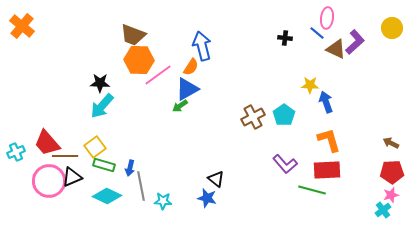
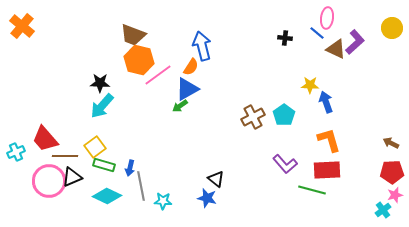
orange hexagon at (139, 60): rotated 12 degrees clockwise
red trapezoid at (47, 143): moved 2 px left, 4 px up
pink star at (391, 195): moved 4 px right
